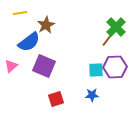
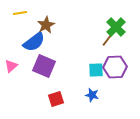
blue semicircle: moved 5 px right
blue star: rotated 16 degrees clockwise
